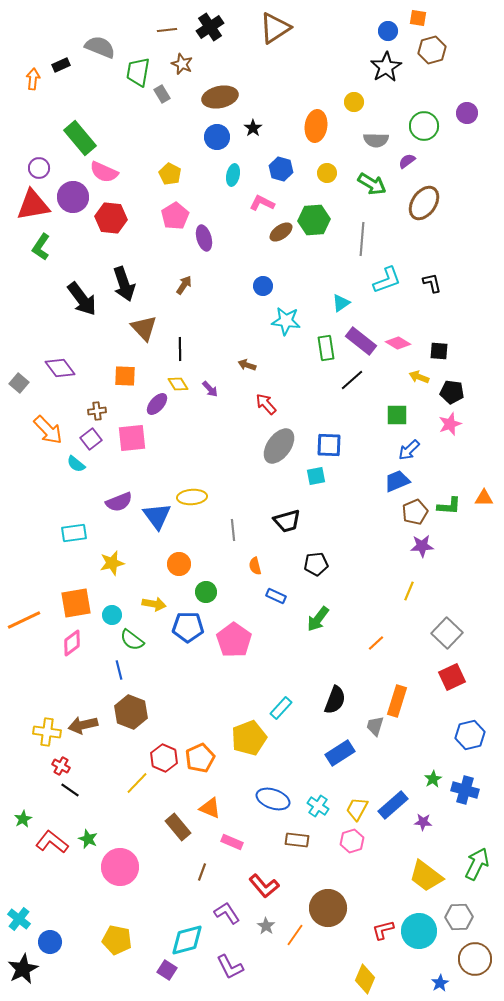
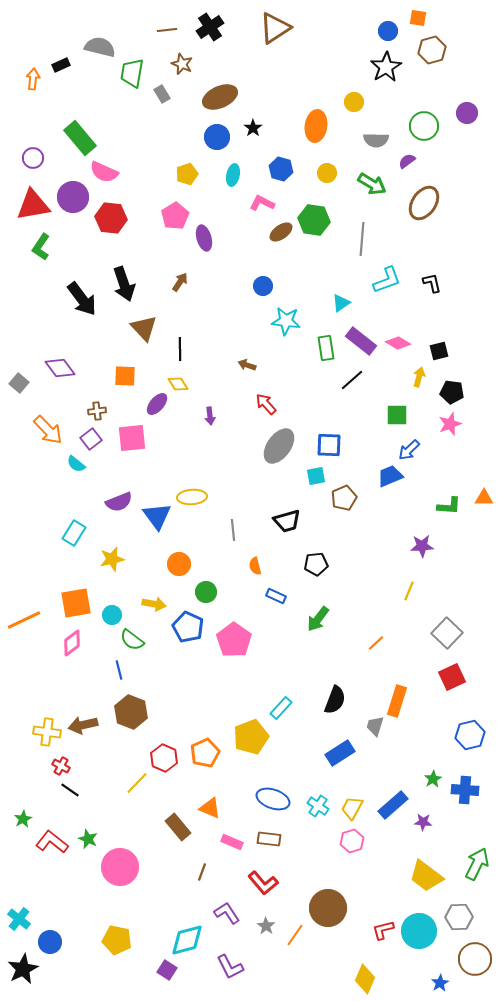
gray semicircle at (100, 47): rotated 8 degrees counterclockwise
green trapezoid at (138, 72): moved 6 px left, 1 px down
brown ellipse at (220, 97): rotated 12 degrees counterclockwise
purple circle at (39, 168): moved 6 px left, 10 px up
yellow pentagon at (170, 174): moved 17 px right; rotated 25 degrees clockwise
green hexagon at (314, 220): rotated 12 degrees clockwise
brown arrow at (184, 285): moved 4 px left, 3 px up
black square at (439, 351): rotated 18 degrees counterclockwise
yellow arrow at (419, 377): rotated 84 degrees clockwise
purple arrow at (210, 389): moved 27 px down; rotated 36 degrees clockwise
blue trapezoid at (397, 481): moved 7 px left, 5 px up
brown pentagon at (415, 512): moved 71 px left, 14 px up
cyan rectangle at (74, 533): rotated 50 degrees counterclockwise
yellow star at (112, 563): moved 4 px up
blue pentagon at (188, 627): rotated 24 degrees clockwise
yellow pentagon at (249, 738): moved 2 px right, 1 px up
orange pentagon at (200, 758): moved 5 px right, 5 px up
blue cross at (465, 790): rotated 12 degrees counterclockwise
yellow trapezoid at (357, 809): moved 5 px left, 1 px up
brown rectangle at (297, 840): moved 28 px left, 1 px up
red L-shape at (264, 886): moved 1 px left, 3 px up
